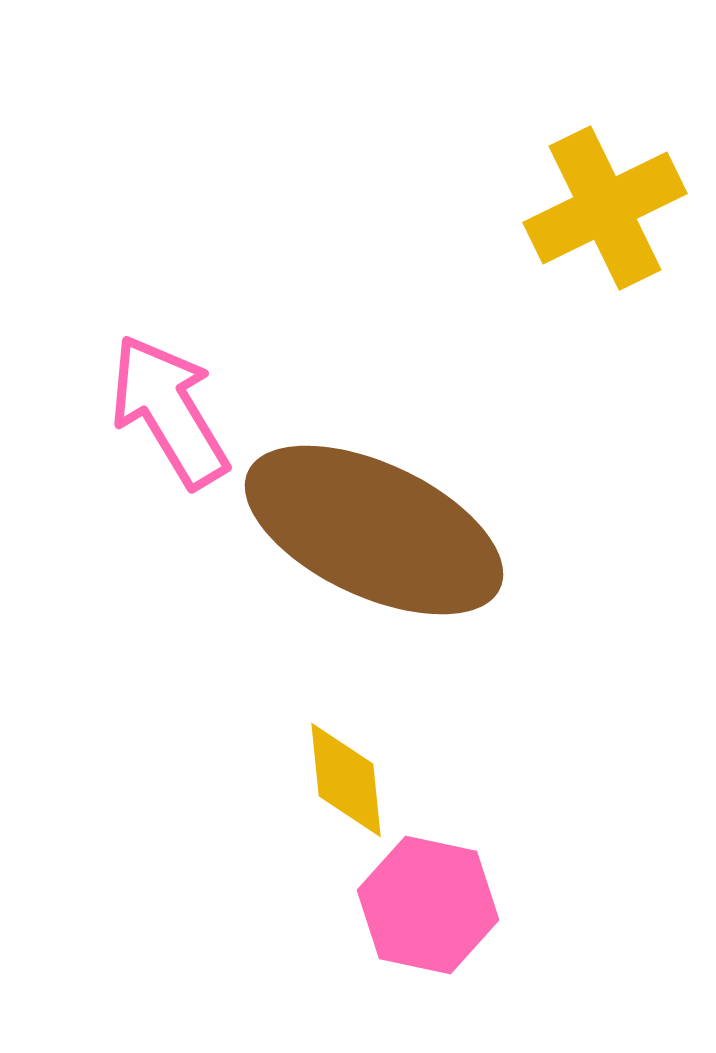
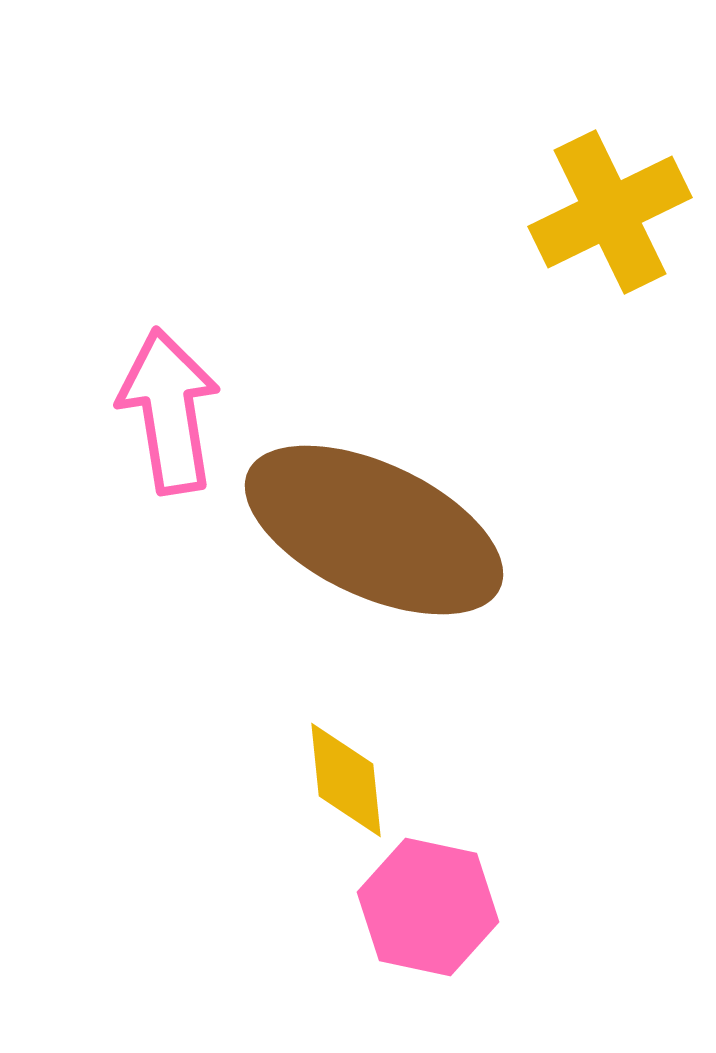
yellow cross: moved 5 px right, 4 px down
pink arrow: rotated 22 degrees clockwise
pink hexagon: moved 2 px down
